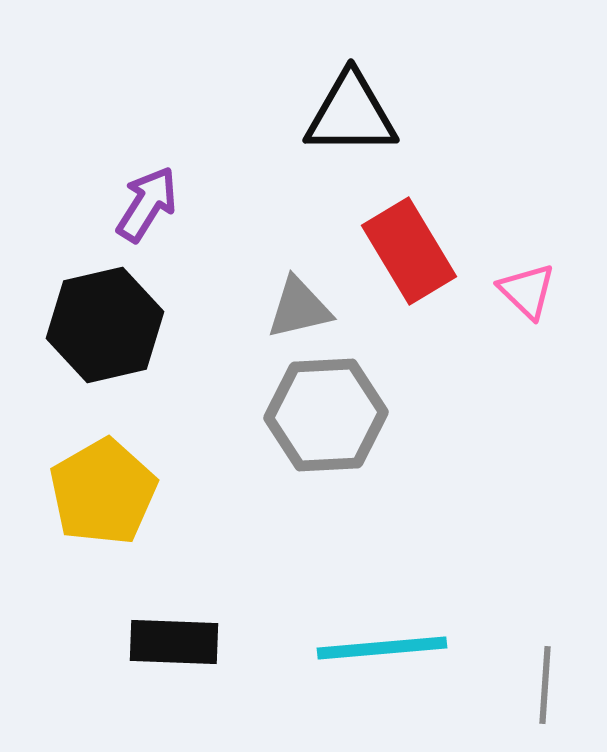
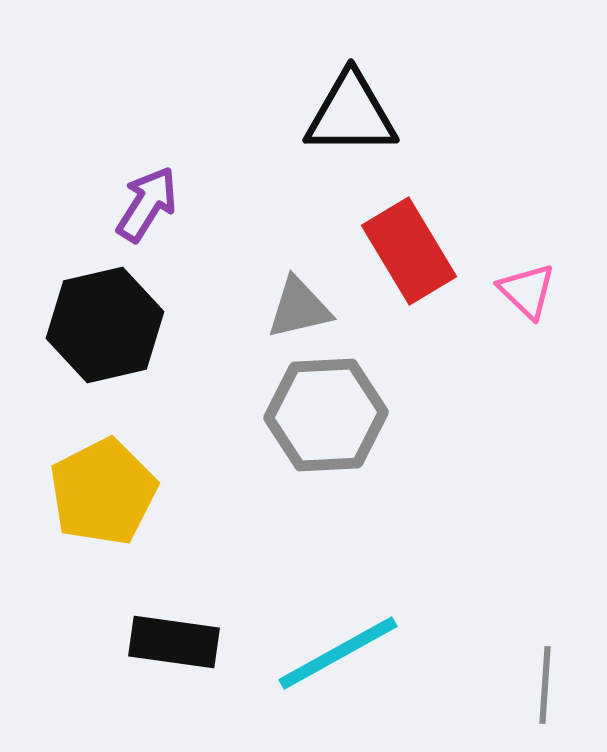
yellow pentagon: rotated 3 degrees clockwise
black rectangle: rotated 6 degrees clockwise
cyan line: moved 44 px left, 5 px down; rotated 24 degrees counterclockwise
